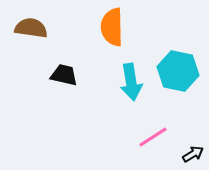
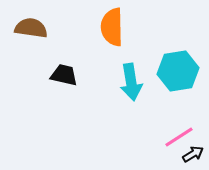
cyan hexagon: rotated 21 degrees counterclockwise
pink line: moved 26 px right
